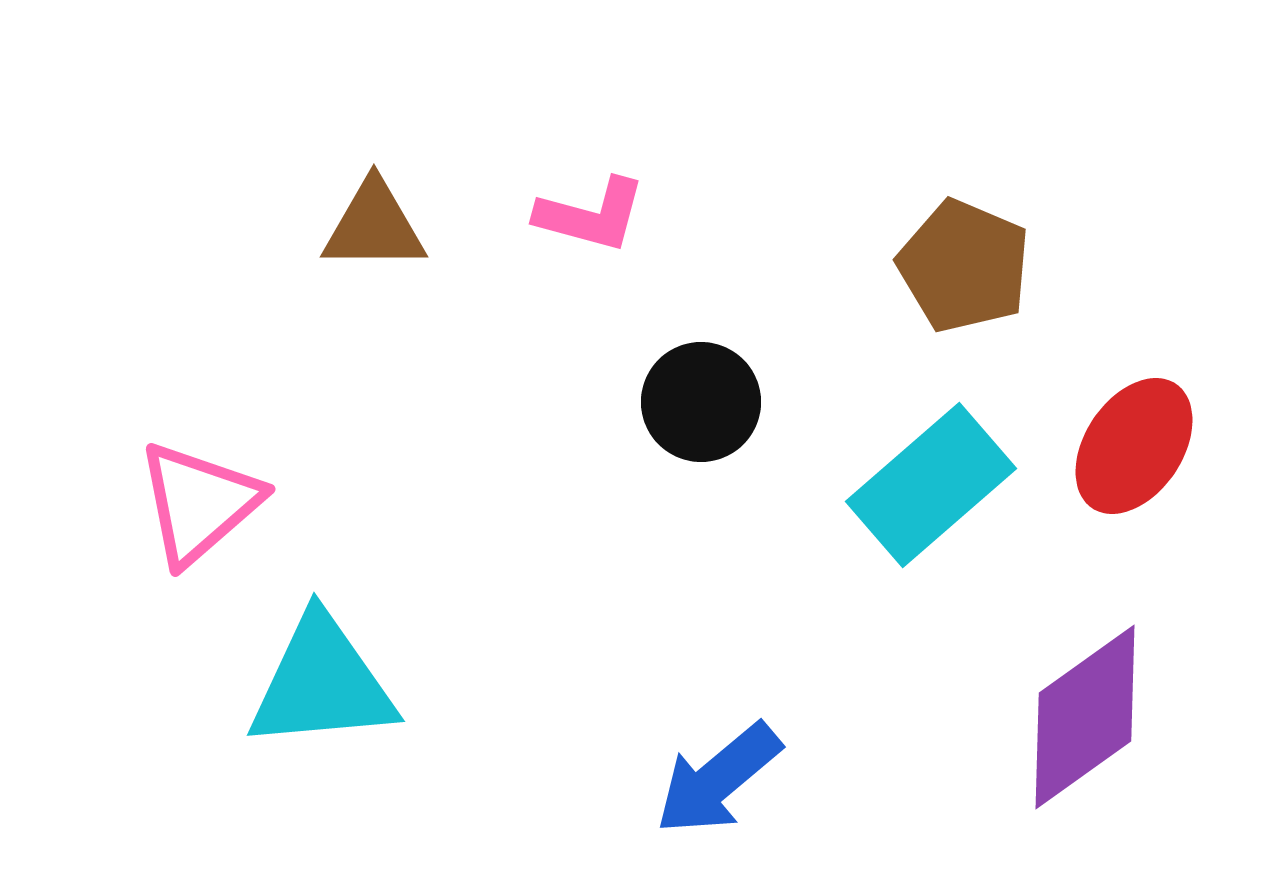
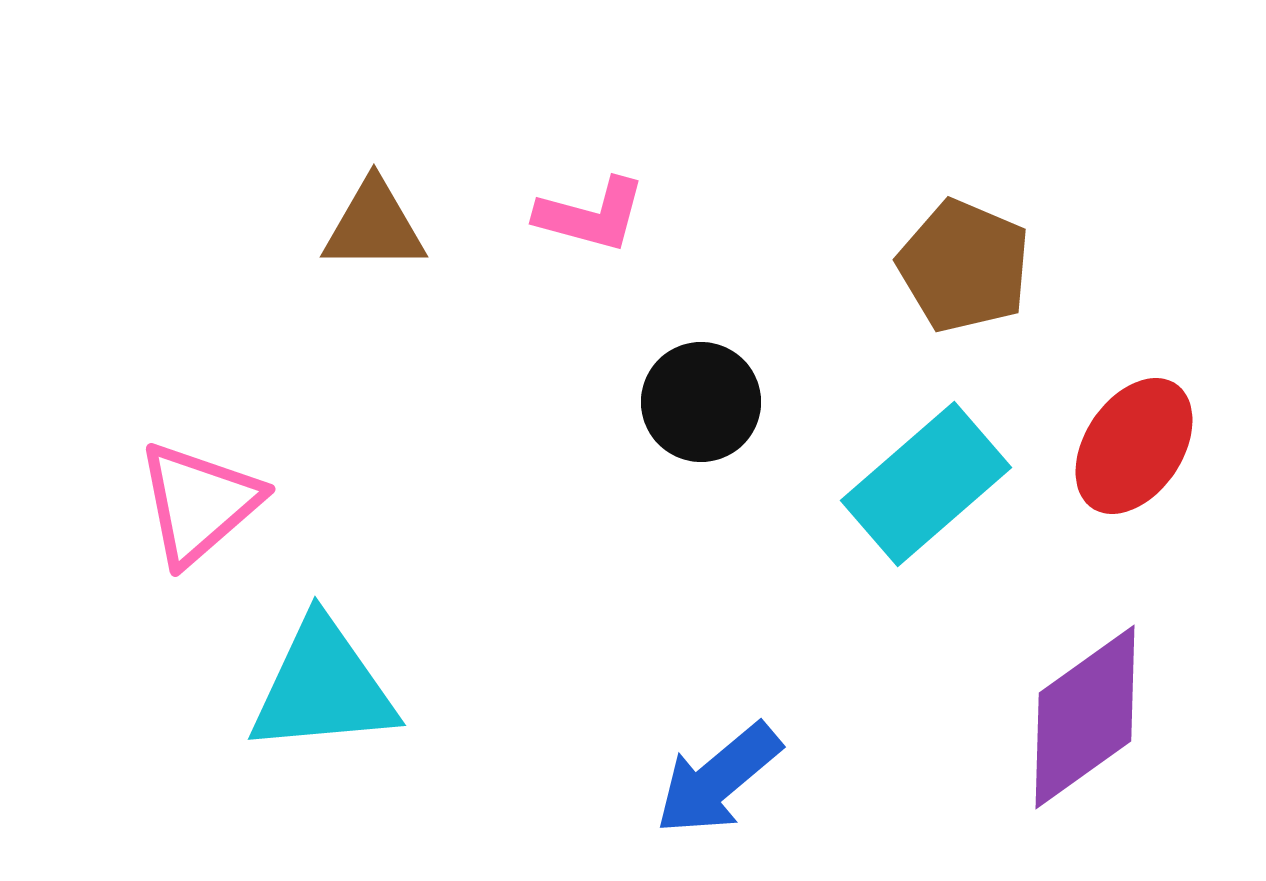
cyan rectangle: moved 5 px left, 1 px up
cyan triangle: moved 1 px right, 4 px down
